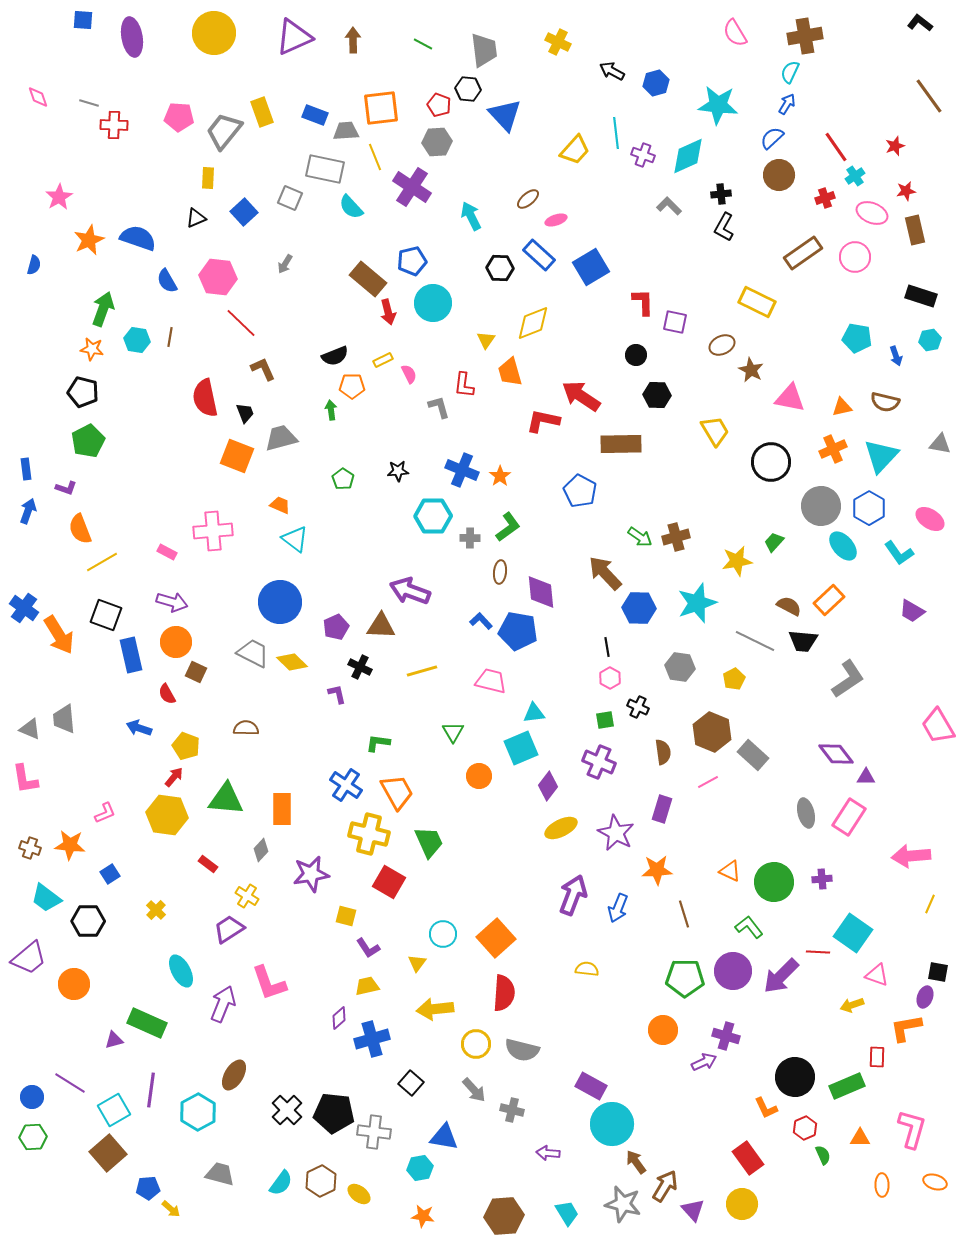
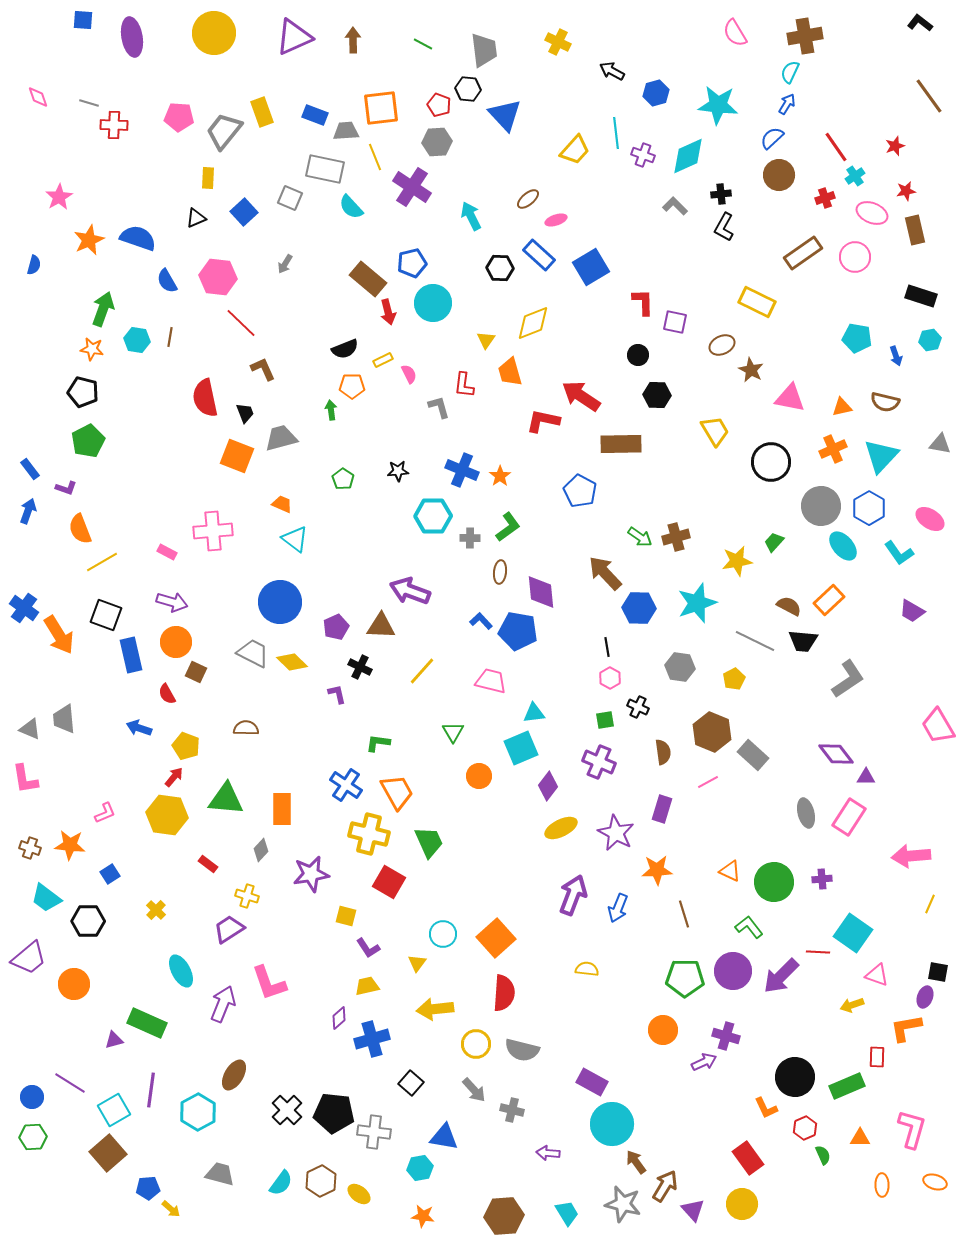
blue hexagon at (656, 83): moved 10 px down
gray L-shape at (669, 206): moved 6 px right
blue pentagon at (412, 261): moved 2 px down
black circle at (636, 355): moved 2 px right
black semicircle at (335, 356): moved 10 px right, 7 px up
blue rectangle at (26, 469): moved 4 px right; rotated 30 degrees counterclockwise
orange trapezoid at (280, 505): moved 2 px right, 1 px up
yellow line at (422, 671): rotated 32 degrees counterclockwise
yellow cross at (247, 896): rotated 15 degrees counterclockwise
purple rectangle at (591, 1086): moved 1 px right, 4 px up
